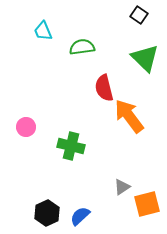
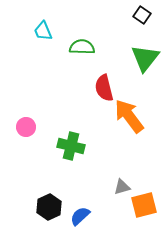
black square: moved 3 px right
green semicircle: rotated 10 degrees clockwise
green triangle: rotated 24 degrees clockwise
gray triangle: rotated 18 degrees clockwise
orange square: moved 3 px left, 1 px down
black hexagon: moved 2 px right, 6 px up
